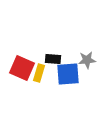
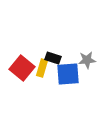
black rectangle: moved 1 px up; rotated 14 degrees clockwise
red square: rotated 15 degrees clockwise
yellow rectangle: moved 3 px right, 5 px up
